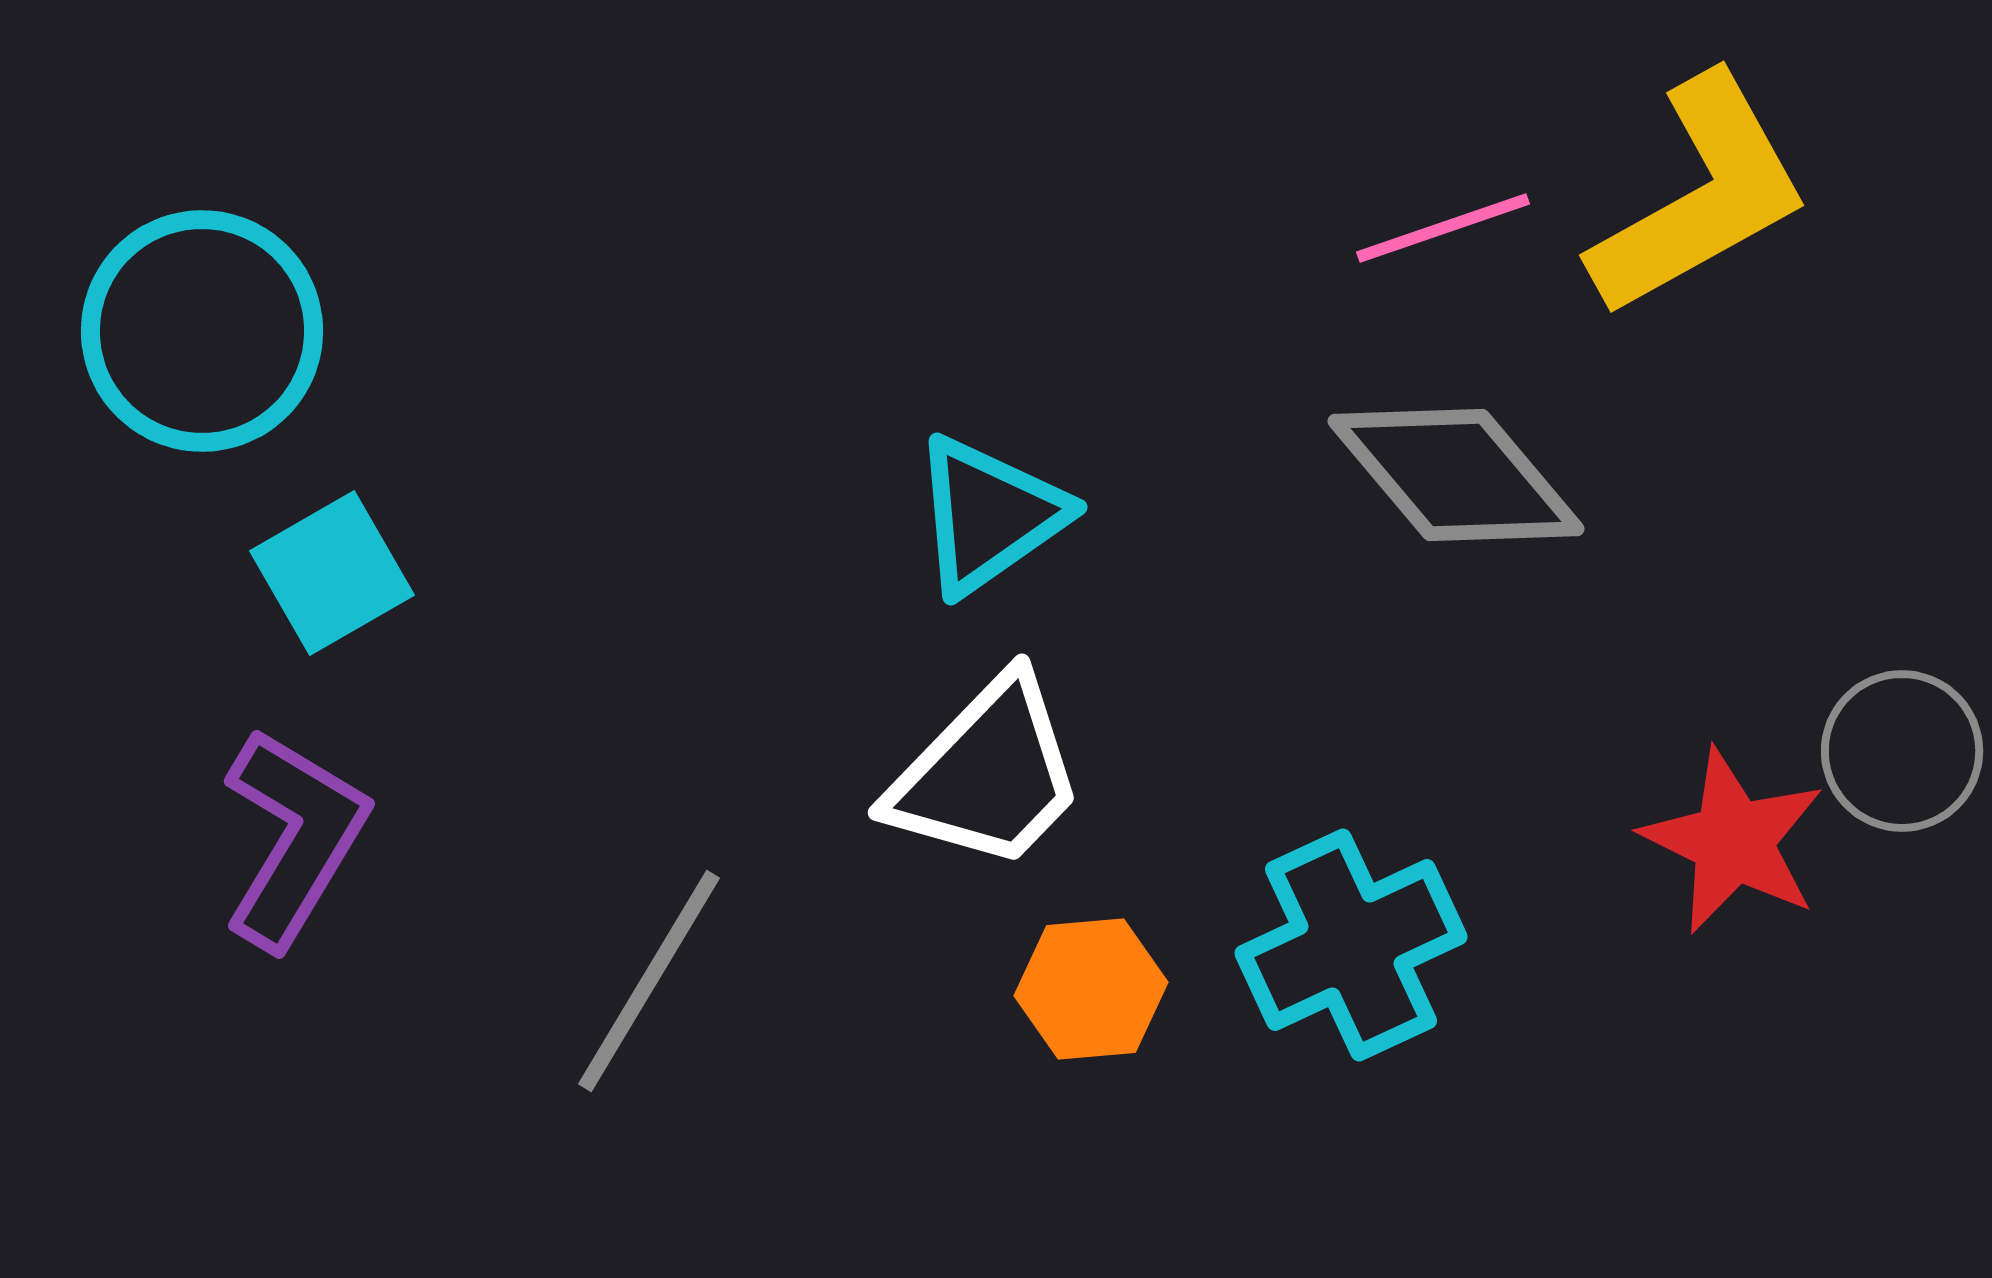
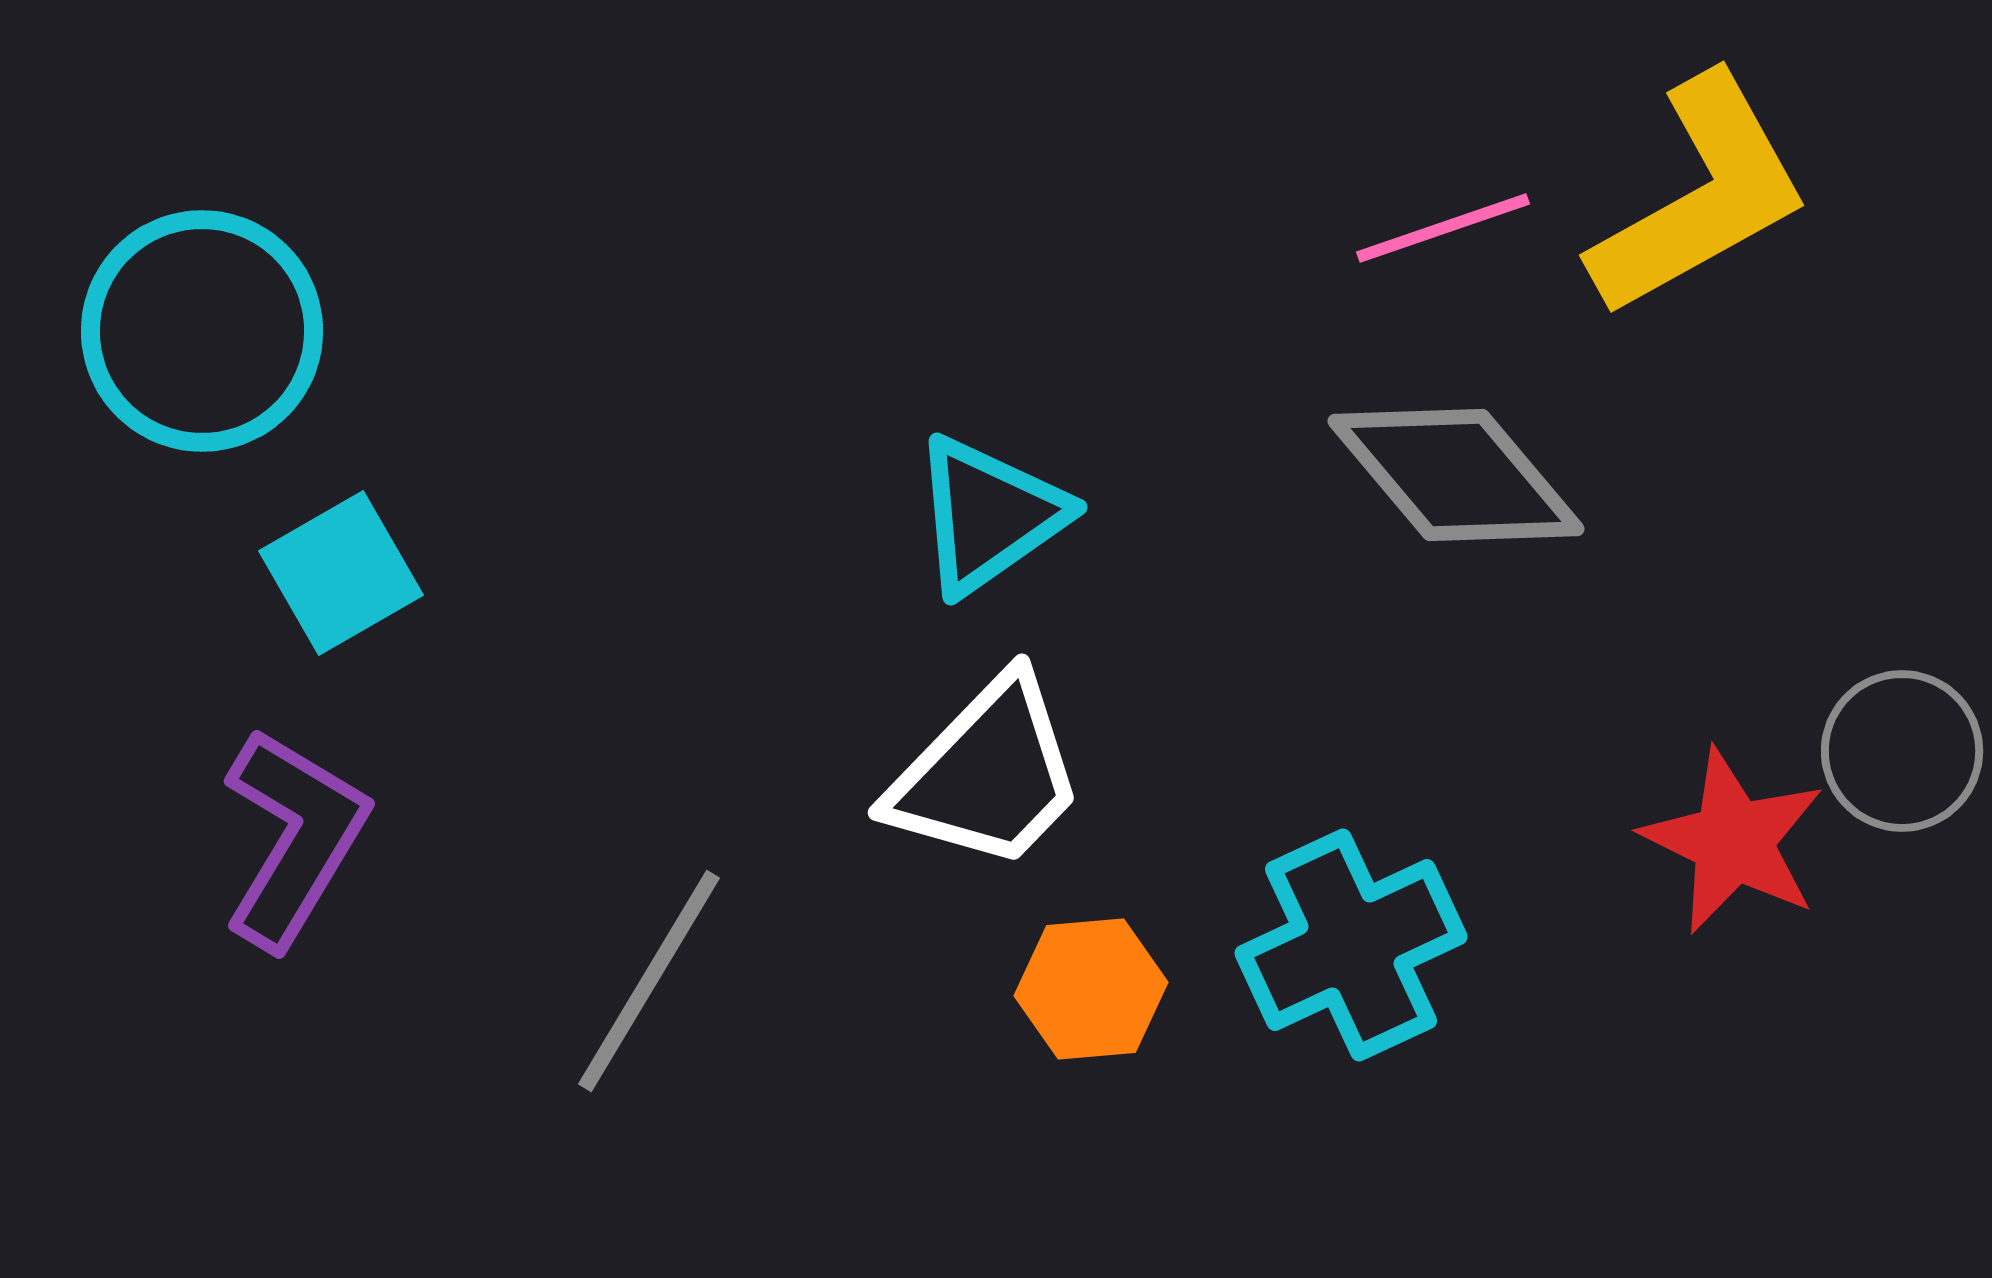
cyan square: moved 9 px right
